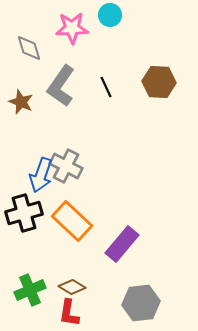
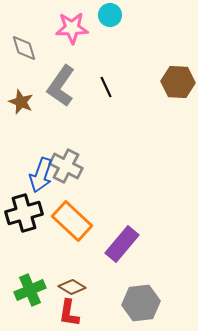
gray diamond: moved 5 px left
brown hexagon: moved 19 px right
